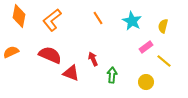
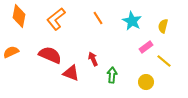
orange L-shape: moved 4 px right, 1 px up
